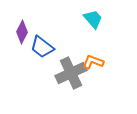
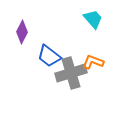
blue trapezoid: moved 7 px right, 9 px down
gray cross: rotated 8 degrees clockwise
